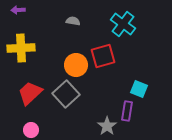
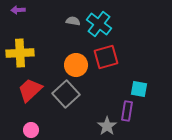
cyan cross: moved 24 px left
yellow cross: moved 1 px left, 5 px down
red square: moved 3 px right, 1 px down
cyan square: rotated 12 degrees counterclockwise
red trapezoid: moved 3 px up
